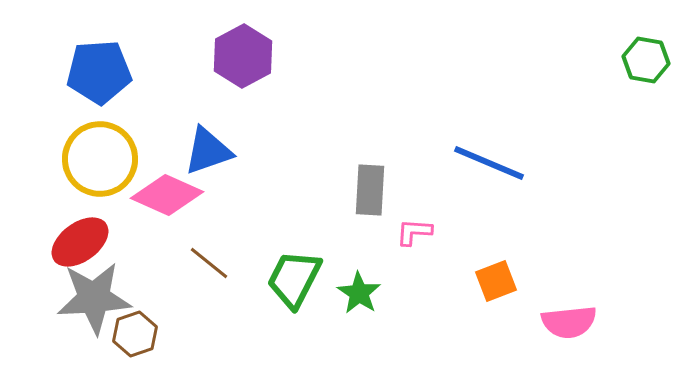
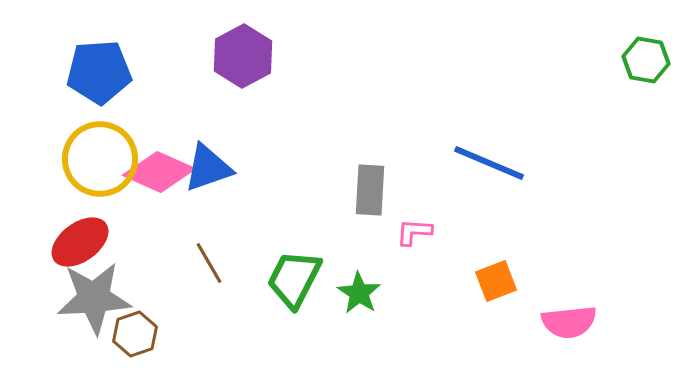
blue triangle: moved 17 px down
pink diamond: moved 8 px left, 23 px up
brown line: rotated 21 degrees clockwise
